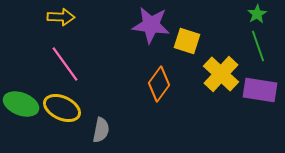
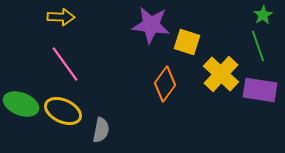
green star: moved 6 px right, 1 px down
yellow square: moved 1 px down
orange diamond: moved 6 px right
yellow ellipse: moved 1 px right, 3 px down
